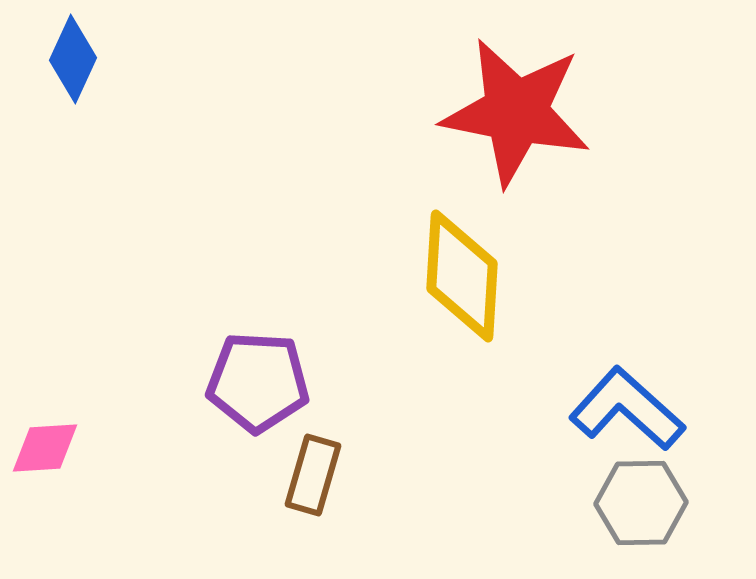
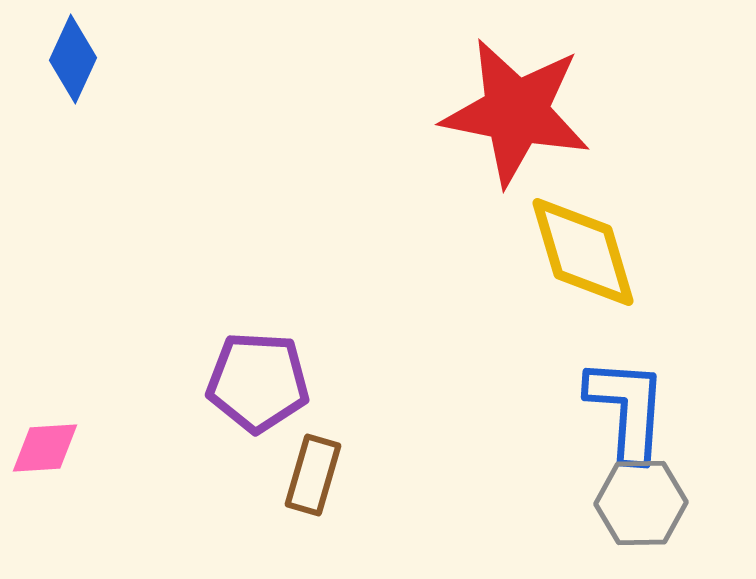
yellow diamond: moved 121 px right, 24 px up; rotated 20 degrees counterclockwise
blue L-shape: rotated 52 degrees clockwise
